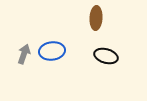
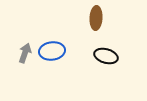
gray arrow: moved 1 px right, 1 px up
